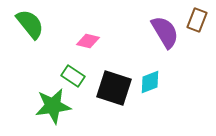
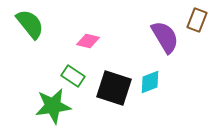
purple semicircle: moved 5 px down
